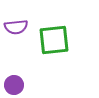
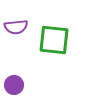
green square: rotated 12 degrees clockwise
